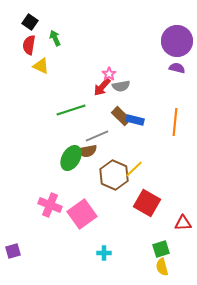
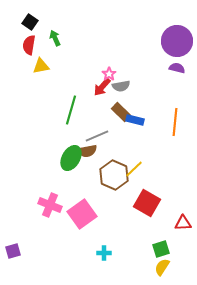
yellow triangle: rotated 36 degrees counterclockwise
green line: rotated 56 degrees counterclockwise
brown rectangle: moved 4 px up
yellow semicircle: rotated 48 degrees clockwise
